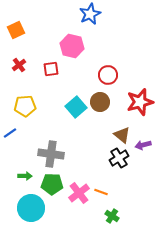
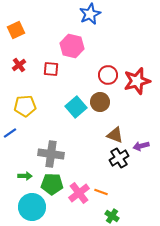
red square: rotated 14 degrees clockwise
red star: moved 3 px left, 21 px up
brown triangle: moved 7 px left; rotated 18 degrees counterclockwise
purple arrow: moved 2 px left, 1 px down
cyan circle: moved 1 px right, 1 px up
